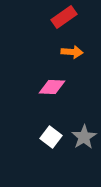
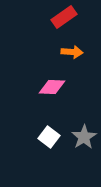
white square: moved 2 px left
